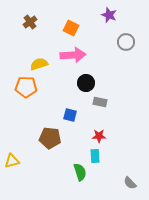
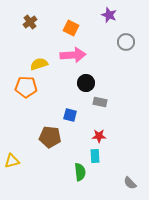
brown pentagon: moved 1 px up
green semicircle: rotated 12 degrees clockwise
